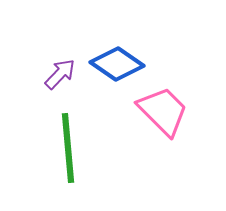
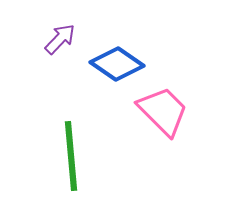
purple arrow: moved 35 px up
green line: moved 3 px right, 8 px down
